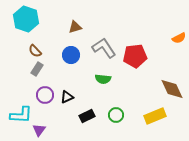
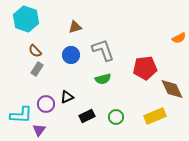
gray L-shape: moved 1 px left, 2 px down; rotated 15 degrees clockwise
red pentagon: moved 10 px right, 12 px down
green semicircle: rotated 21 degrees counterclockwise
purple circle: moved 1 px right, 9 px down
green circle: moved 2 px down
